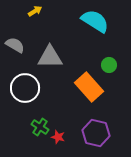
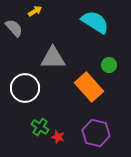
cyan semicircle: moved 1 px down
gray semicircle: moved 1 px left, 17 px up; rotated 18 degrees clockwise
gray triangle: moved 3 px right, 1 px down
